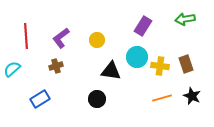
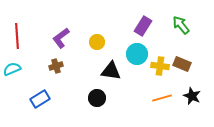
green arrow: moved 4 px left, 6 px down; rotated 60 degrees clockwise
red line: moved 9 px left
yellow circle: moved 2 px down
cyan circle: moved 3 px up
brown rectangle: moved 4 px left; rotated 48 degrees counterclockwise
cyan semicircle: rotated 18 degrees clockwise
black circle: moved 1 px up
